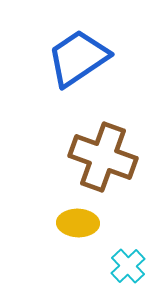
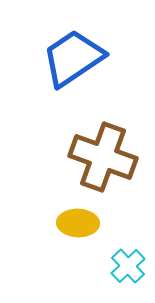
blue trapezoid: moved 5 px left
